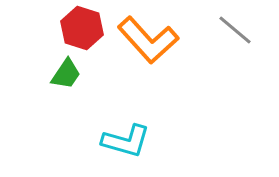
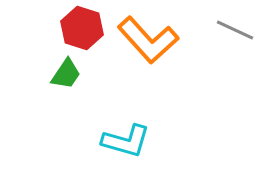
gray line: rotated 15 degrees counterclockwise
